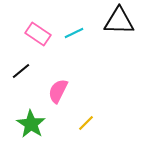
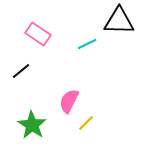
cyan line: moved 13 px right, 11 px down
pink semicircle: moved 11 px right, 10 px down
green star: moved 1 px right, 1 px down
